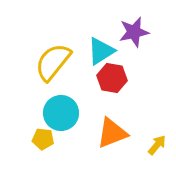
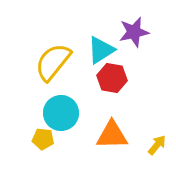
cyan triangle: moved 1 px up
orange triangle: moved 2 px down; rotated 20 degrees clockwise
